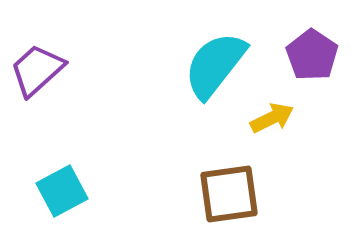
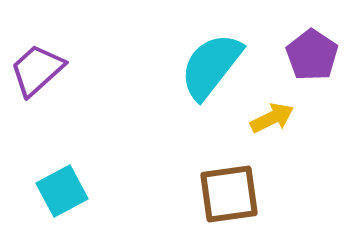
cyan semicircle: moved 4 px left, 1 px down
